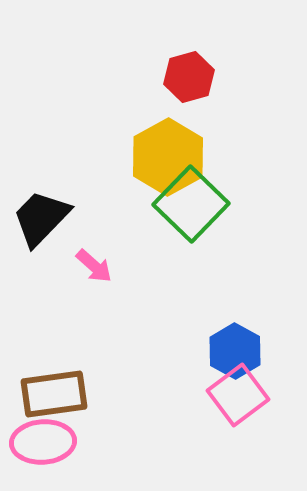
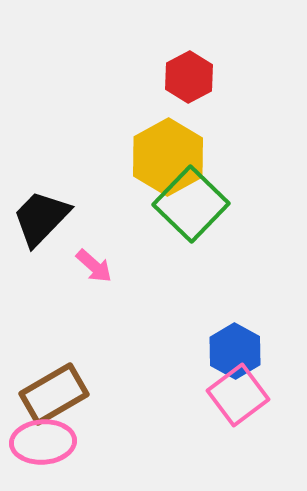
red hexagon: rotated 12 degrees counterclockwise
brown rectangle: rotated 22 degrees counterclockwise
